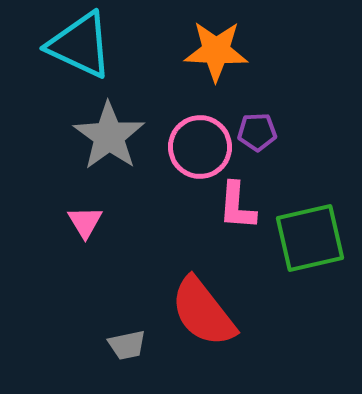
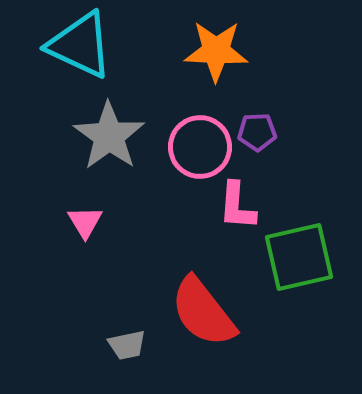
green square: moved 11 px left, 19 px down
